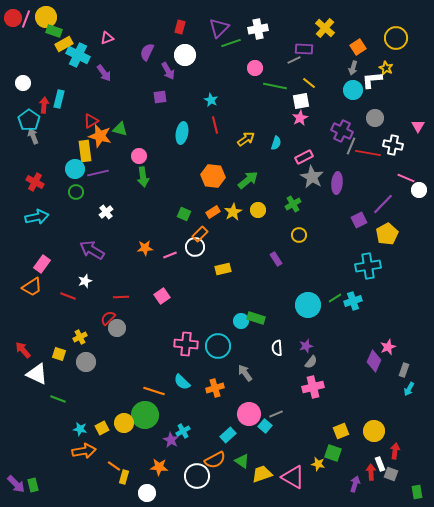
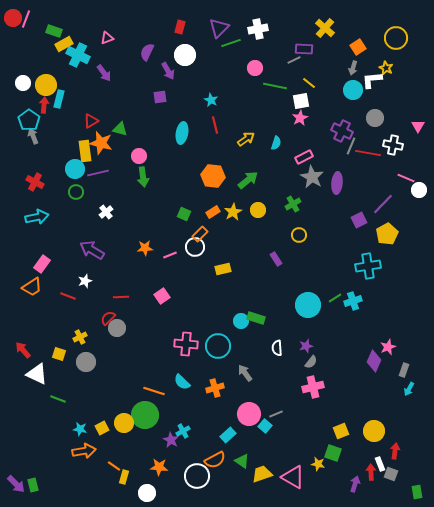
yellow circle at (46, 17): moved 68 px down
orange star at (100, 136): moved 1 px right, 7 px down
